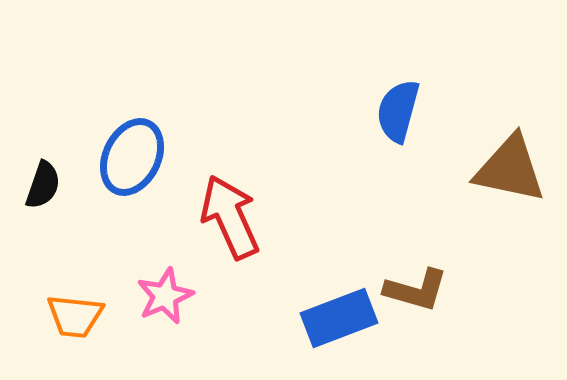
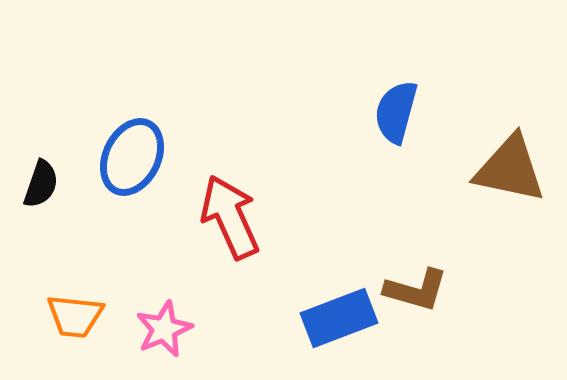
blue semicircle: moved 2 px left, 1 px down
black semicircle: moved 2 px left, 1 px up
pink star: moved 1 px left, 33 px down
